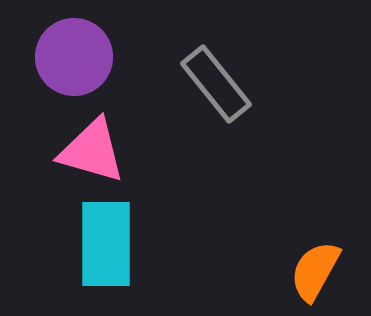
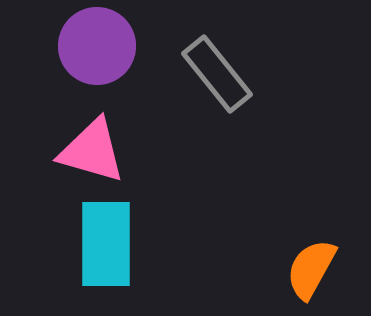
purple circle: moved 23 px right, 11 px up
gray rectangle: moved 1 px right, 10 px up
orange semicircle: moved 4 px left, 2 px up
